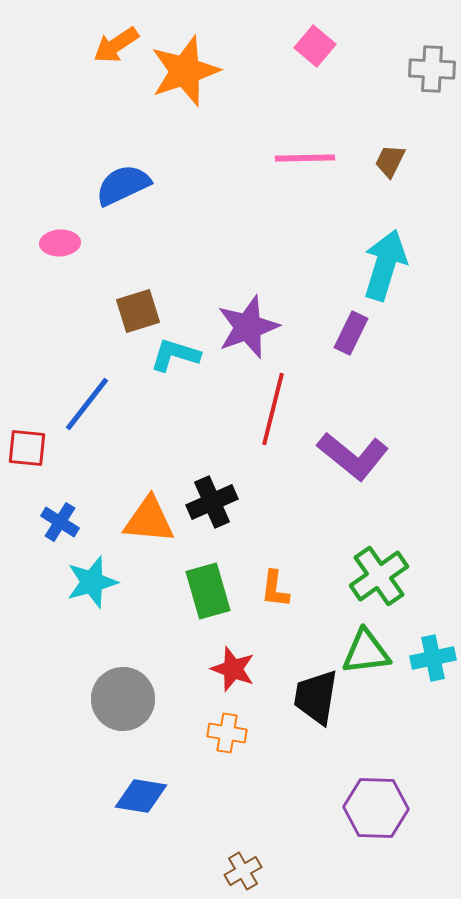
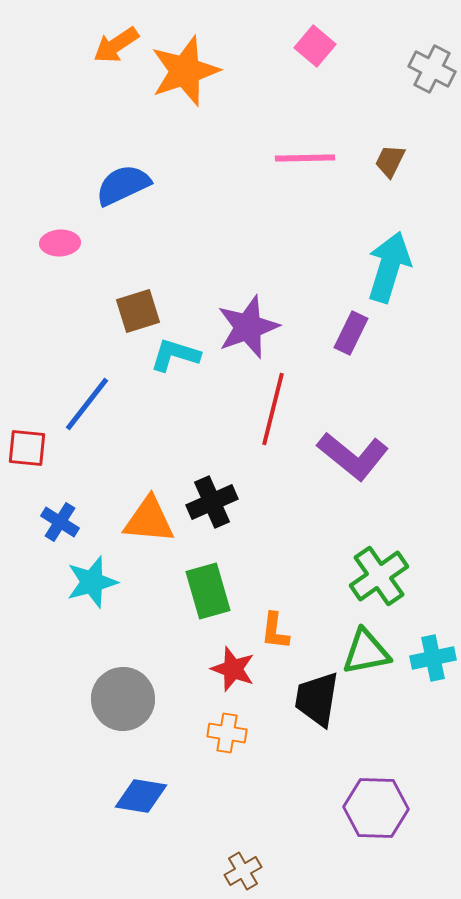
gray cross: rotated 24 degrees clockwise
cyan arrow: moved 4 px right, 2 px down
orange L-shape: moved 42 px down
green triangle: rotated 4 degrees counterclockwise
black trapezoid: moved 1 px right, 2 px down
